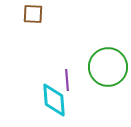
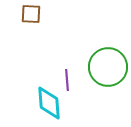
brown square: moved 2 px left
cyan diamond: moved 5 px left, 3 px down
